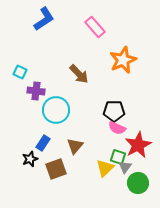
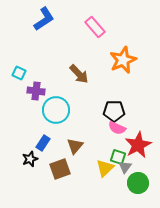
cyan square: moved 1 px left, 1 px down
brown square: moved 4 px right
